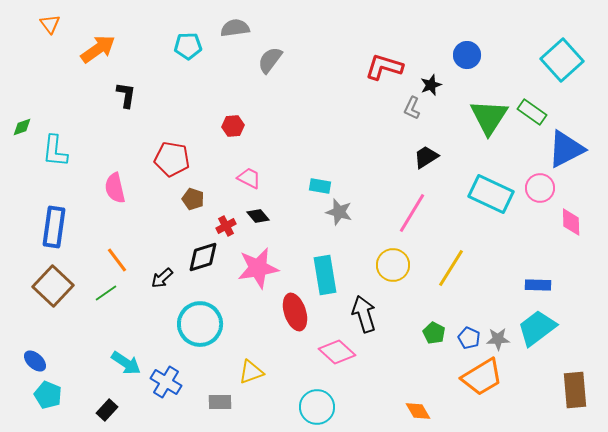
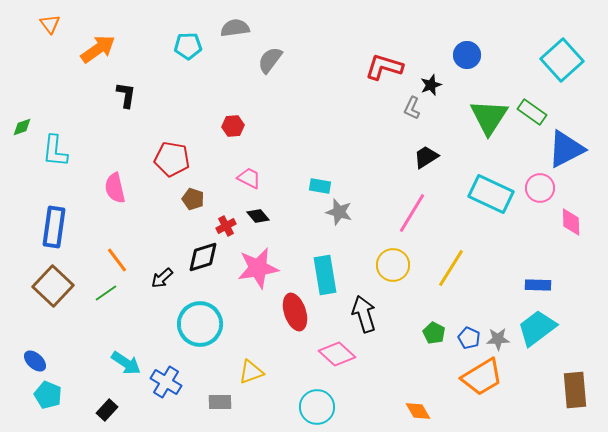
pink diamond at (337, 352): moved 2 px down
